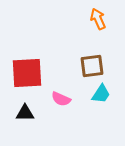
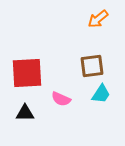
orange arrow: rotated 105 degrees counterclockwise
